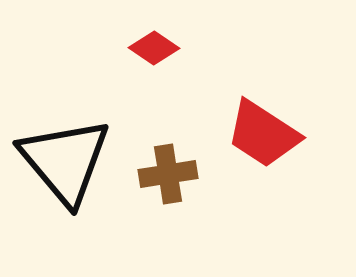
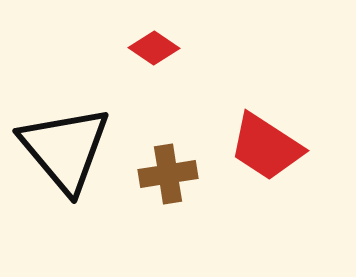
red trapezoid: moved 3 px right, 13 px down
black triangle: moved 12 px up
